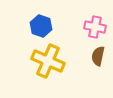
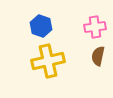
pink cross: rotated 20 degrees counterclockwise
yellow cross: rotated 36 degrees counterclockwise
